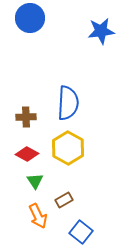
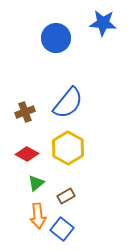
blue circle: moved 26 px right, 20 px down
blue star: moved 2 px right, 8 px up; rotated 12 degrees clockwise
blue semicircle: rotated 36 degrees clockwise
brown cross: moved 1 px left, 5 px up; rotated 18 degrees counterclockwise
green triangle: moved 1 px right, 2 px down; rotated 24 degrees clockwise
brown rectangle: moved 2 px right, 4 px up
orange arrow: rotated 20 degrees clockwise
blue square: moved 19 px left, 3 px up
